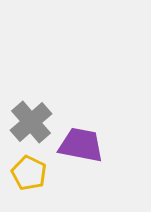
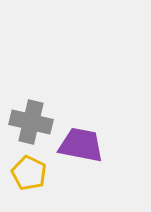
gray cross: rotated 36 degrees counterclockwise
